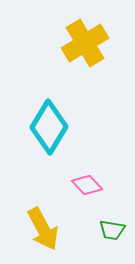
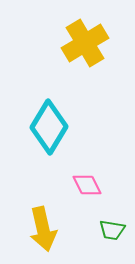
pink diamond: rotated 16 degrees clockwise
yellow arrow: rotated 15 degrees clockwise
